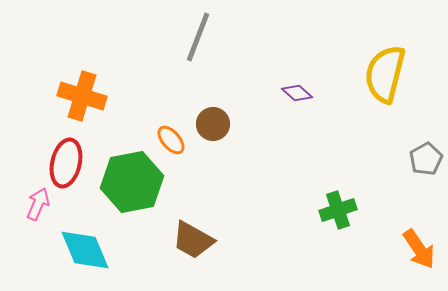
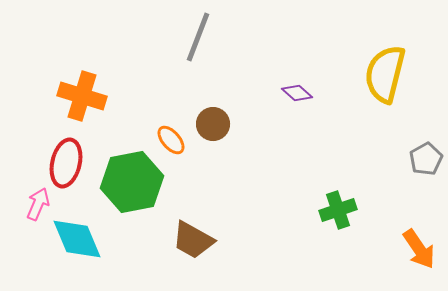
cyan diamond: moved 8 px left, 11 px up
